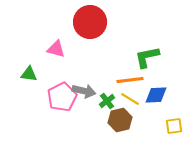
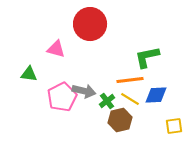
red circle: moved 2 px down
